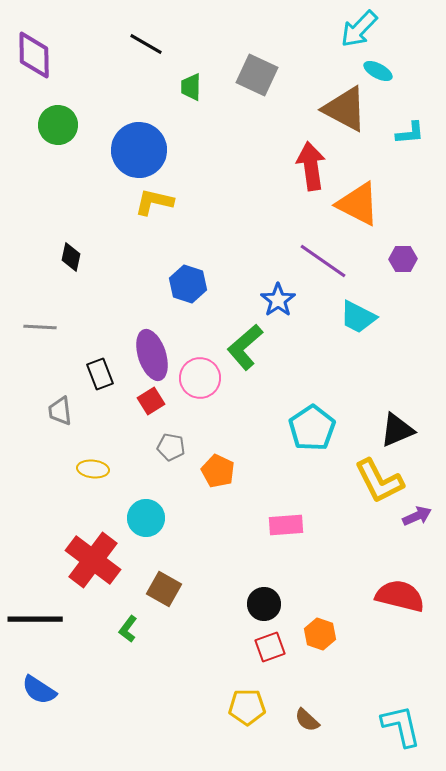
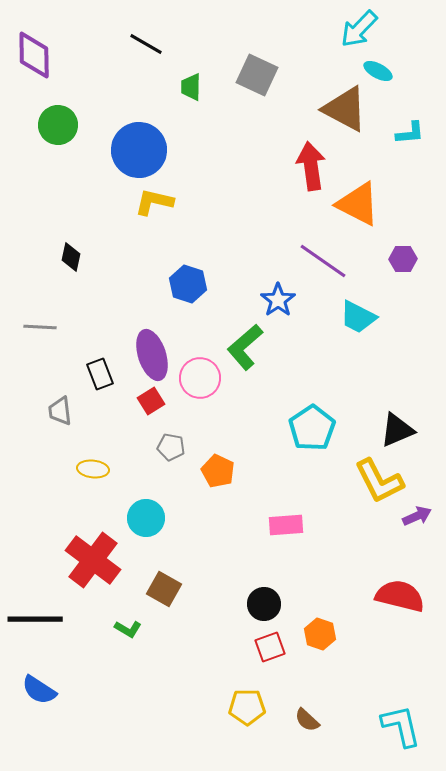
green L-shape at (128, 629): rotated 96 degrees counterclockwise
